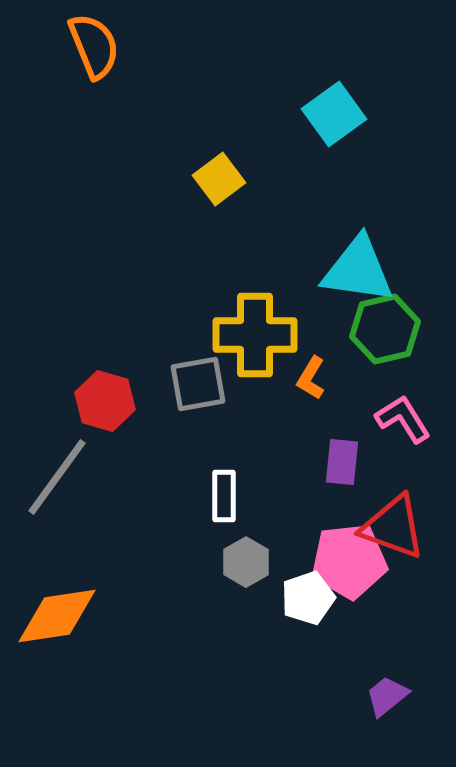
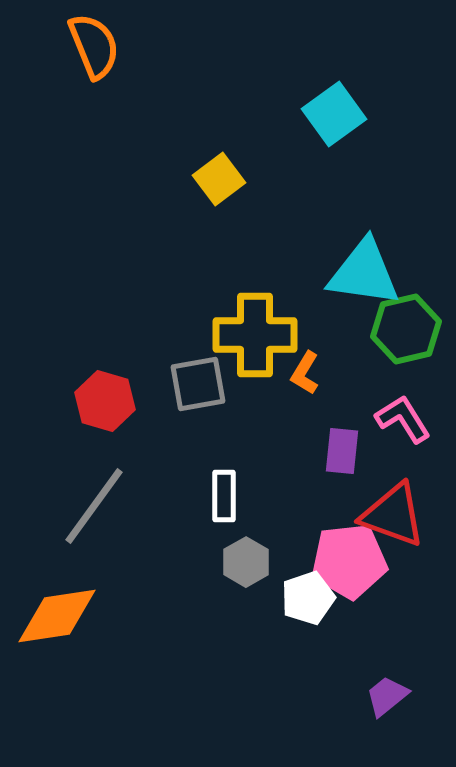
cyan triangle: moved 6 px right, 3 px down
green hexagon: moved 21 px right
orange L-shape: moved 6 px left, 5 px up
purple rectangle: moved 11 px up
gray line: moved 37 px right, 29 px down
red triangle: moved 12 px up
